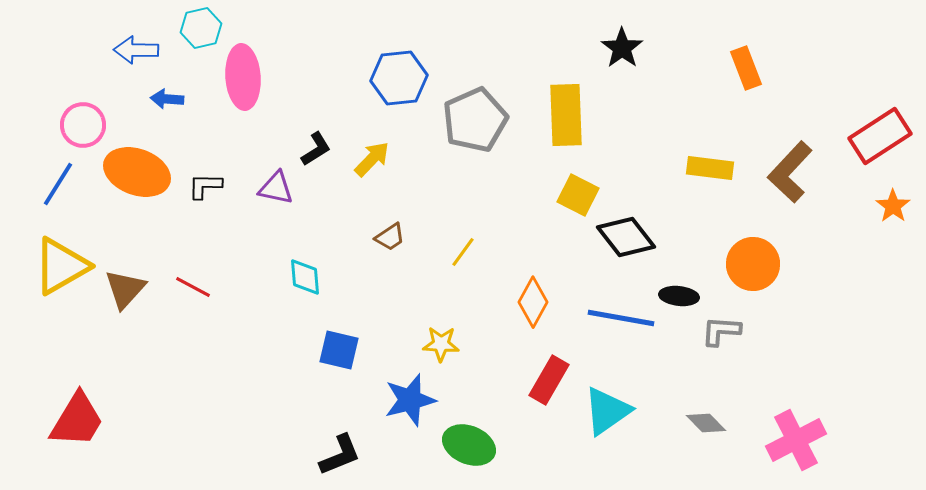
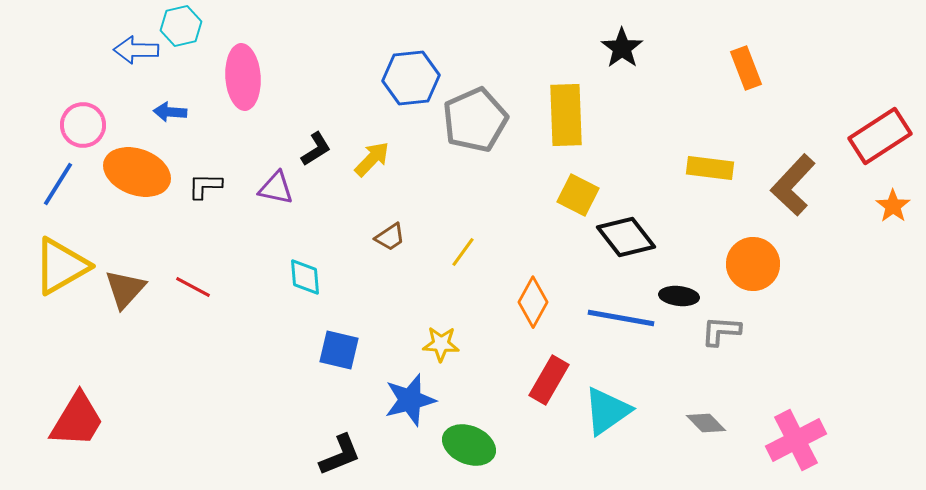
cyan hexagon at (201, 28): moved 20 px left, 2 px up
blue hexagon at (399, 78): moved 12 px right
blue arrow at (167, 99): moved 3 px right, 13 px down
brown L-shape at (790, 172): moved 3 px right, 13 px down
